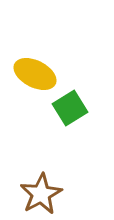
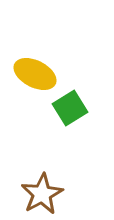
brown star: moved 1 px right
